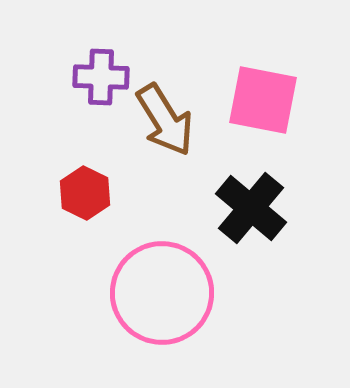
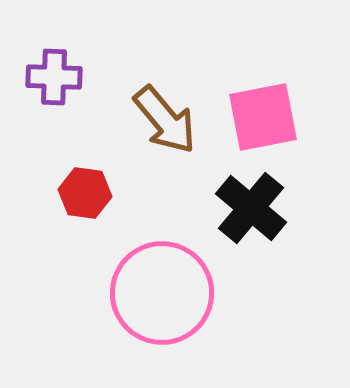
purple cross: moved 47 px left
pink square: moved 17 px down; rotated 22 degrees counterclockwise
brown arrow: rotated 8 degrees counterclockwise
red hexagon: rotated 18 degrees counterclockwise
